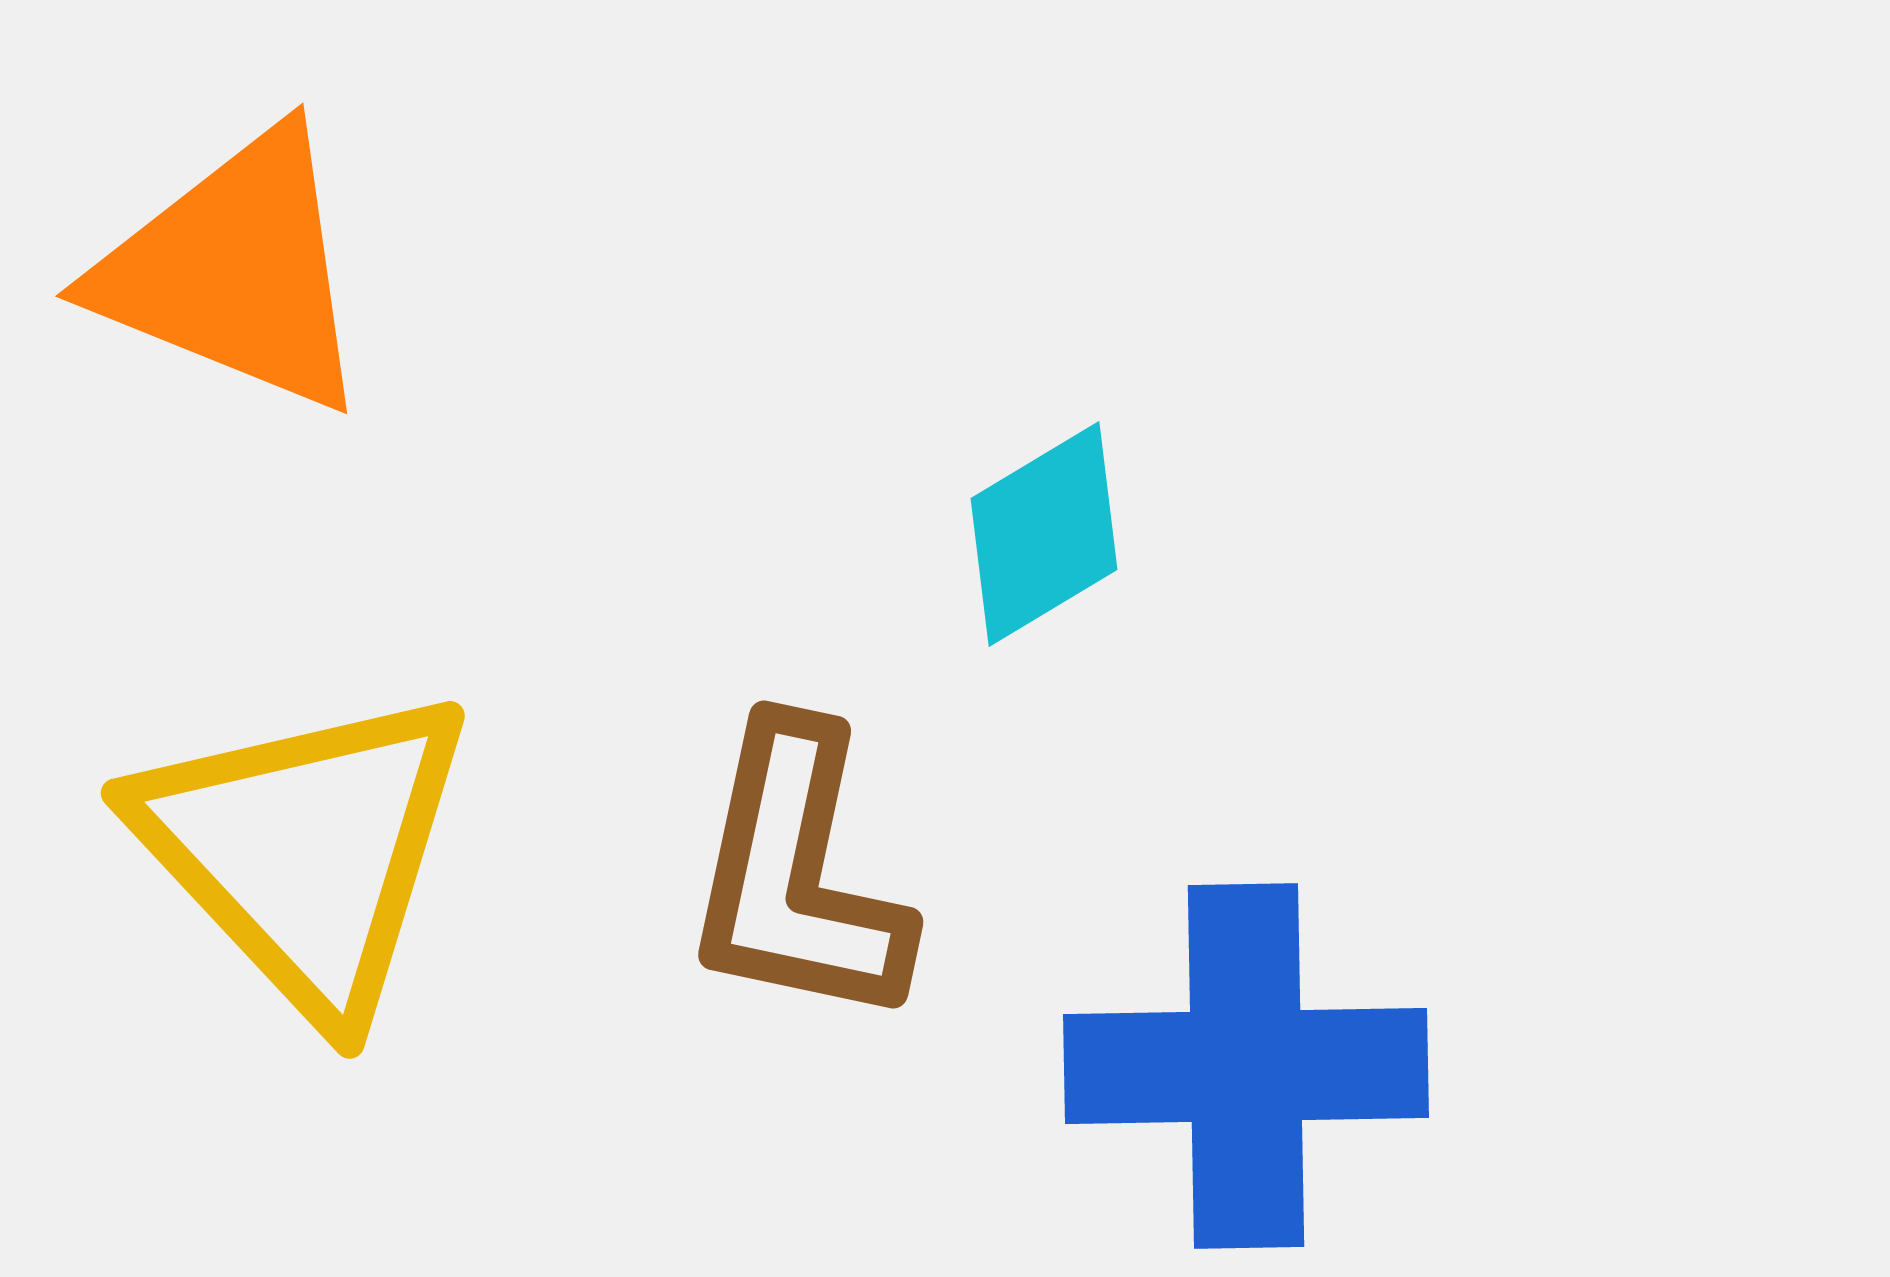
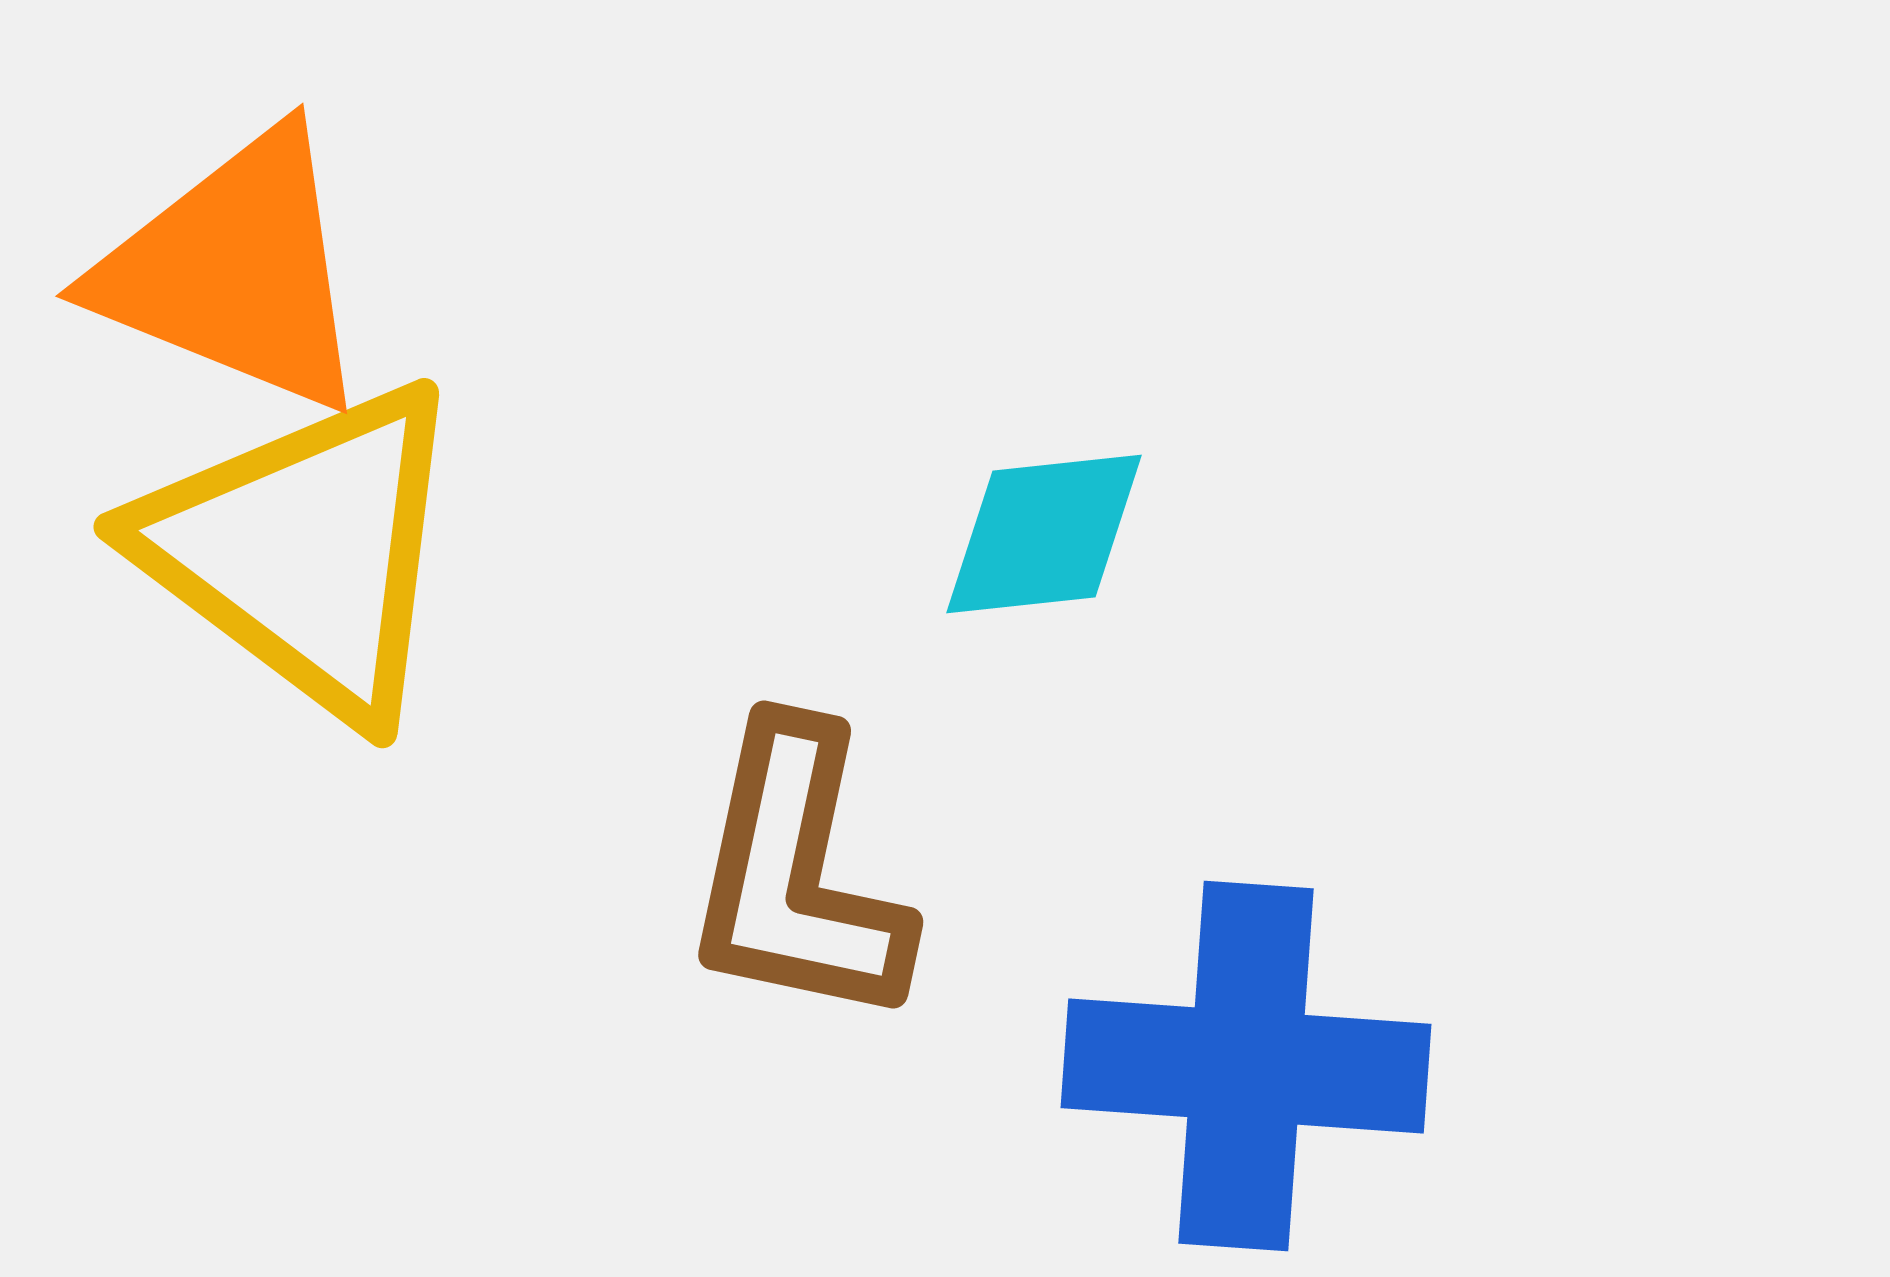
cyan diamond: rotated 25 degrees clockwise
yellow triangle: moved 300 px up; rotated 10 degrees counterclockwise
blue cross: rotated 5 degrees clockwise
